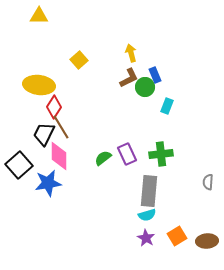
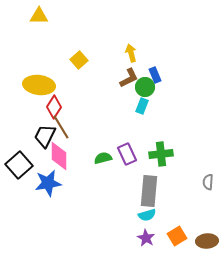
cyan rectangle: moved 25 px left
black trapezoid: moved 1 px right, 2 px down
green semicircle: rotated 24 degrees clockwise
